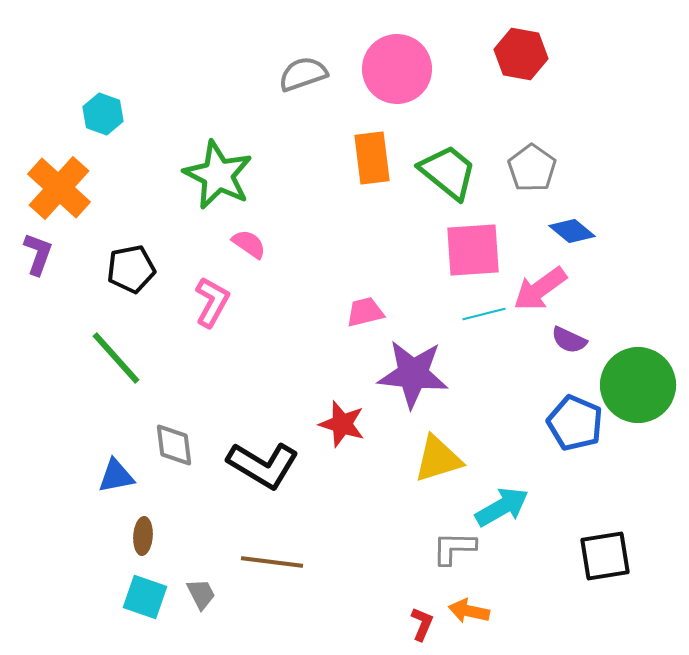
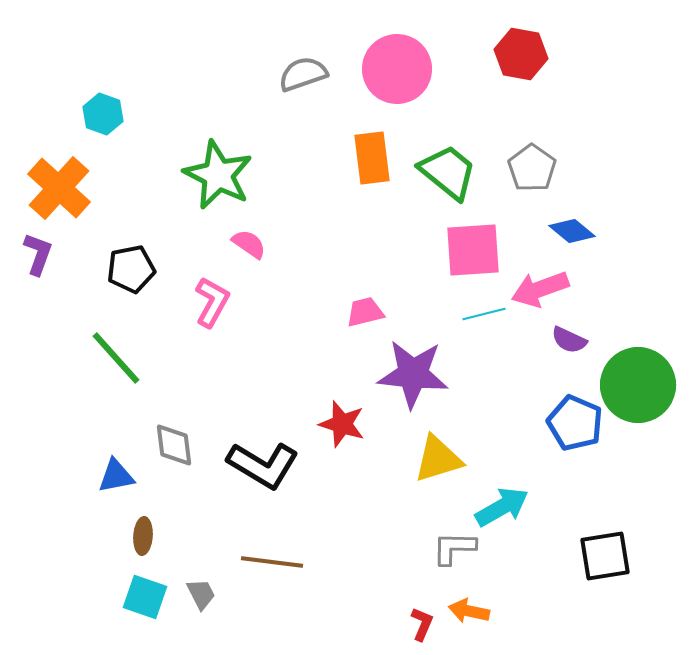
pink arrow: rotated 16 degrees clockwise
